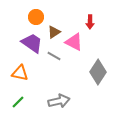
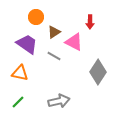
purple trapezoid: moved 5 px left, 1 px down
